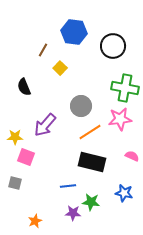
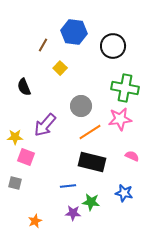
brown line: moved 5 px up
